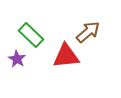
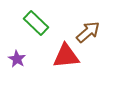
green rectangle: moved 5 px right, 12 px up
